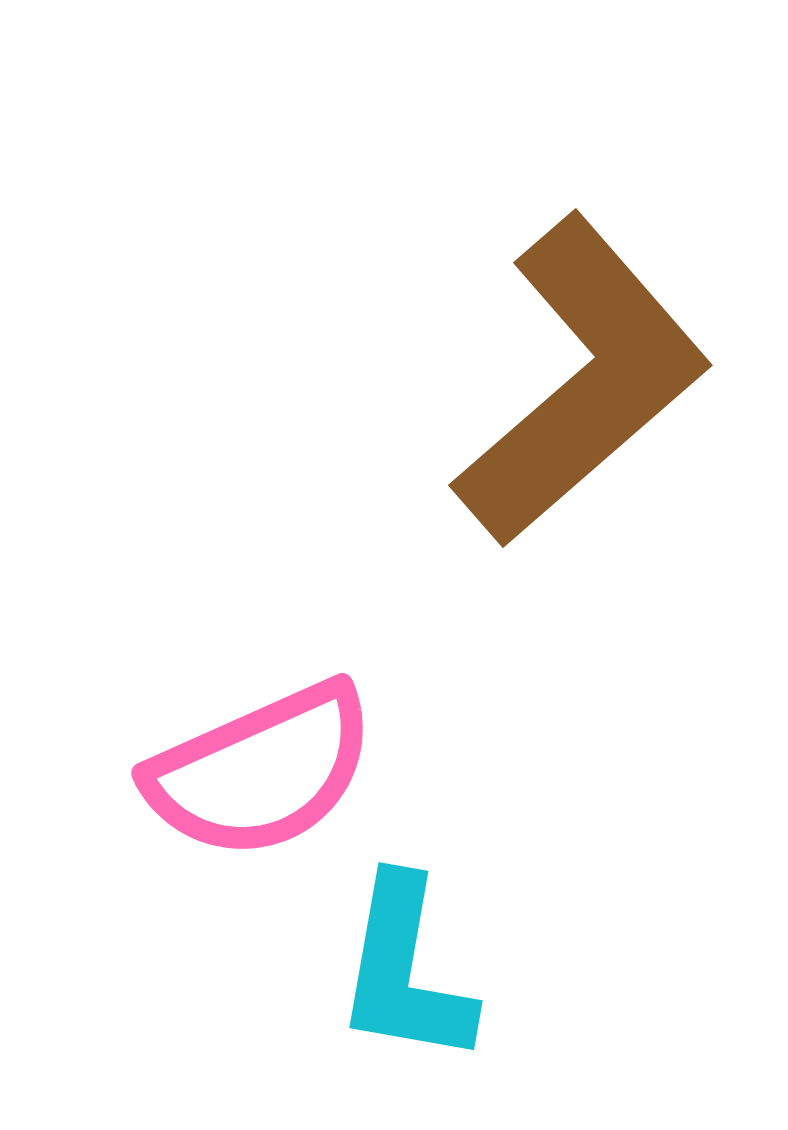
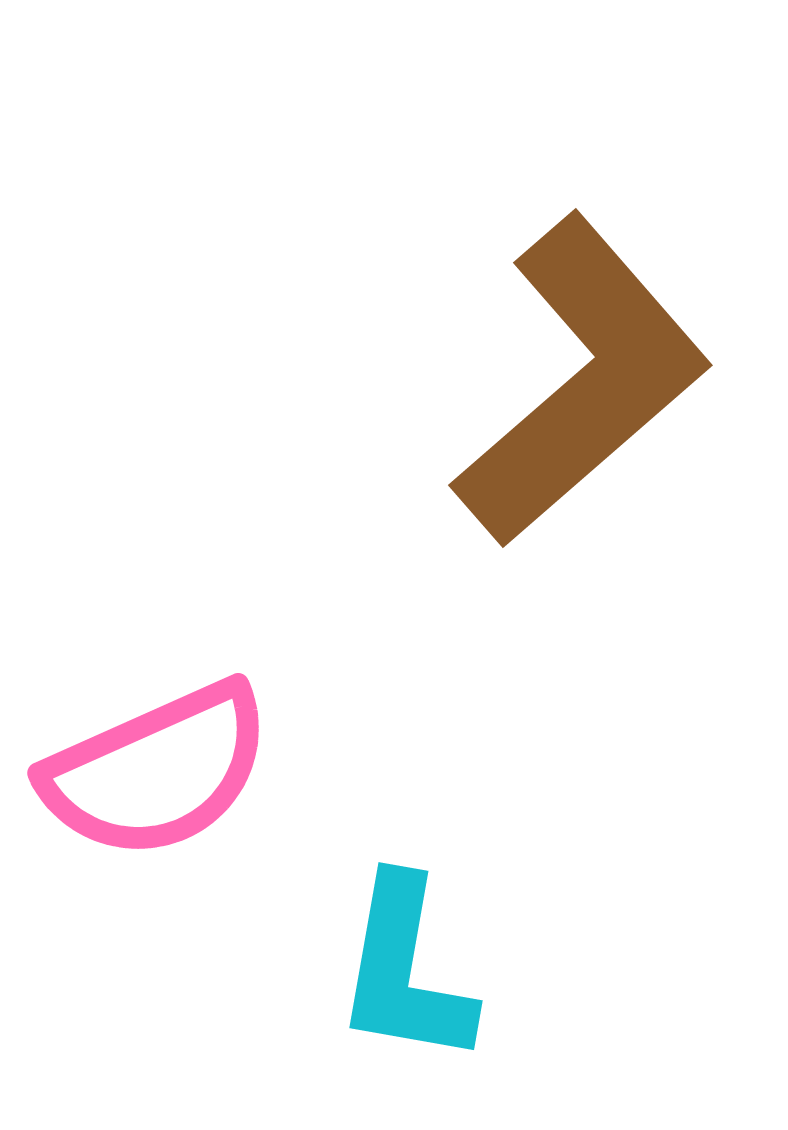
pink semicircle: moved 104 px left
